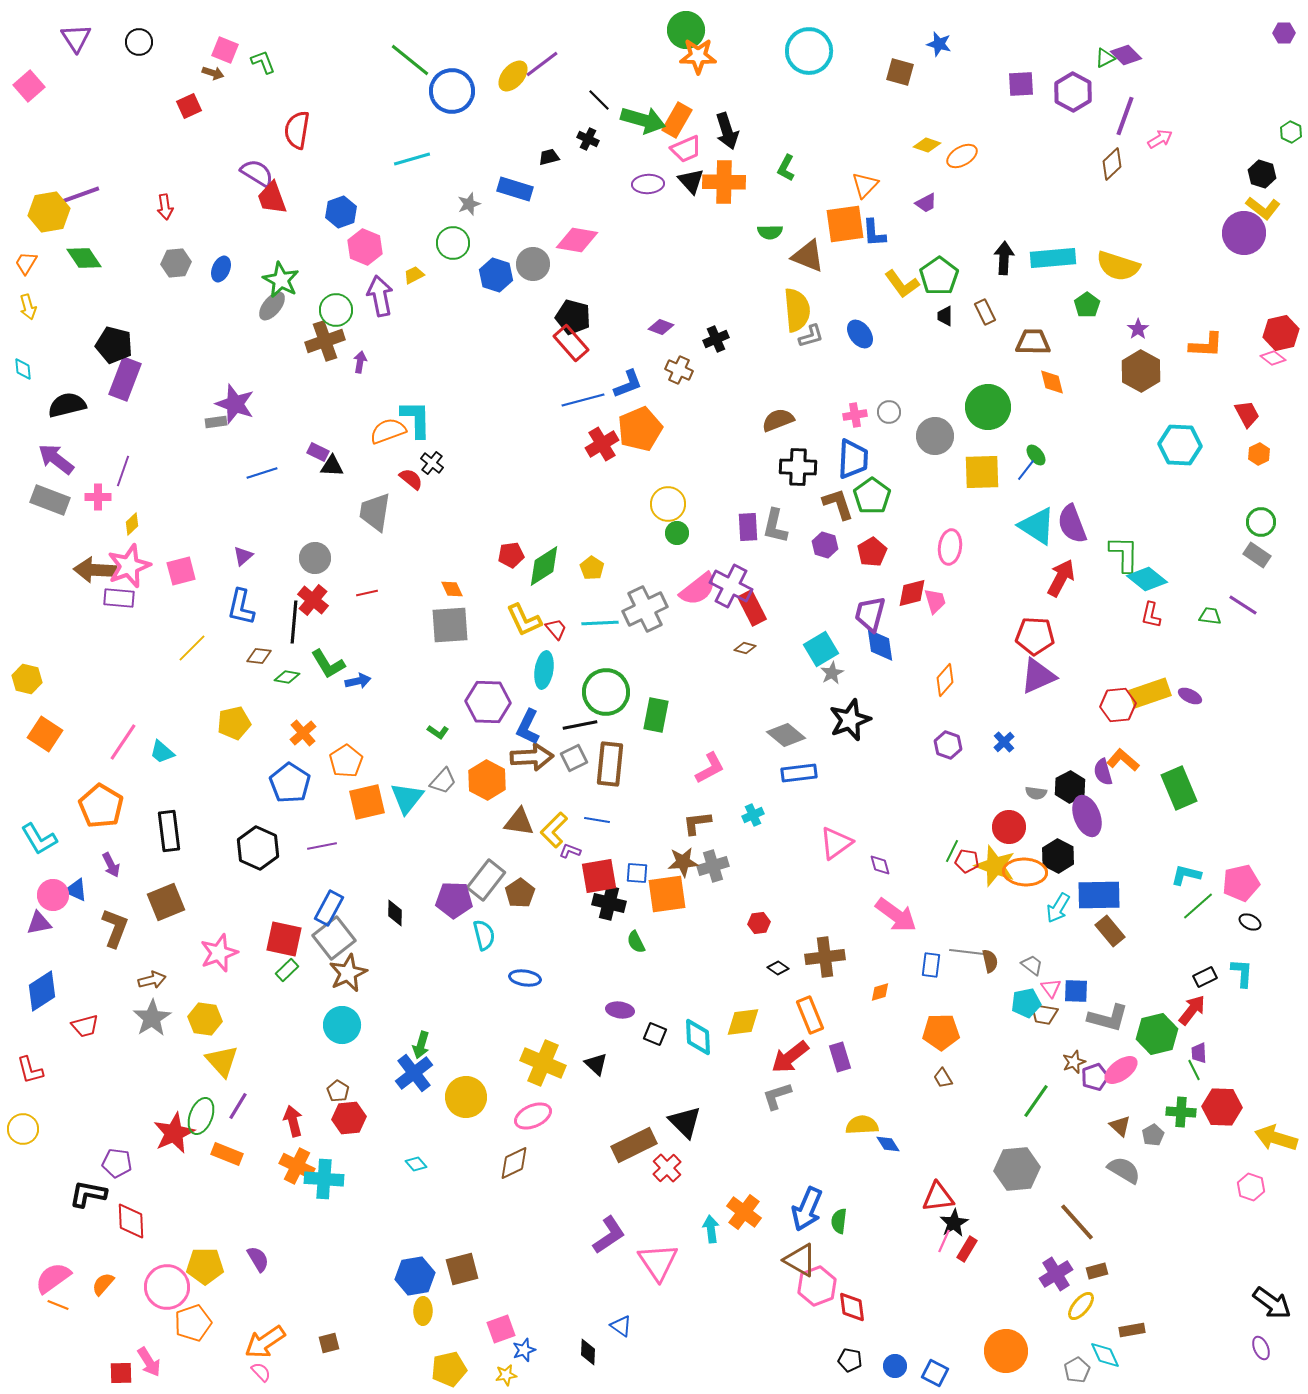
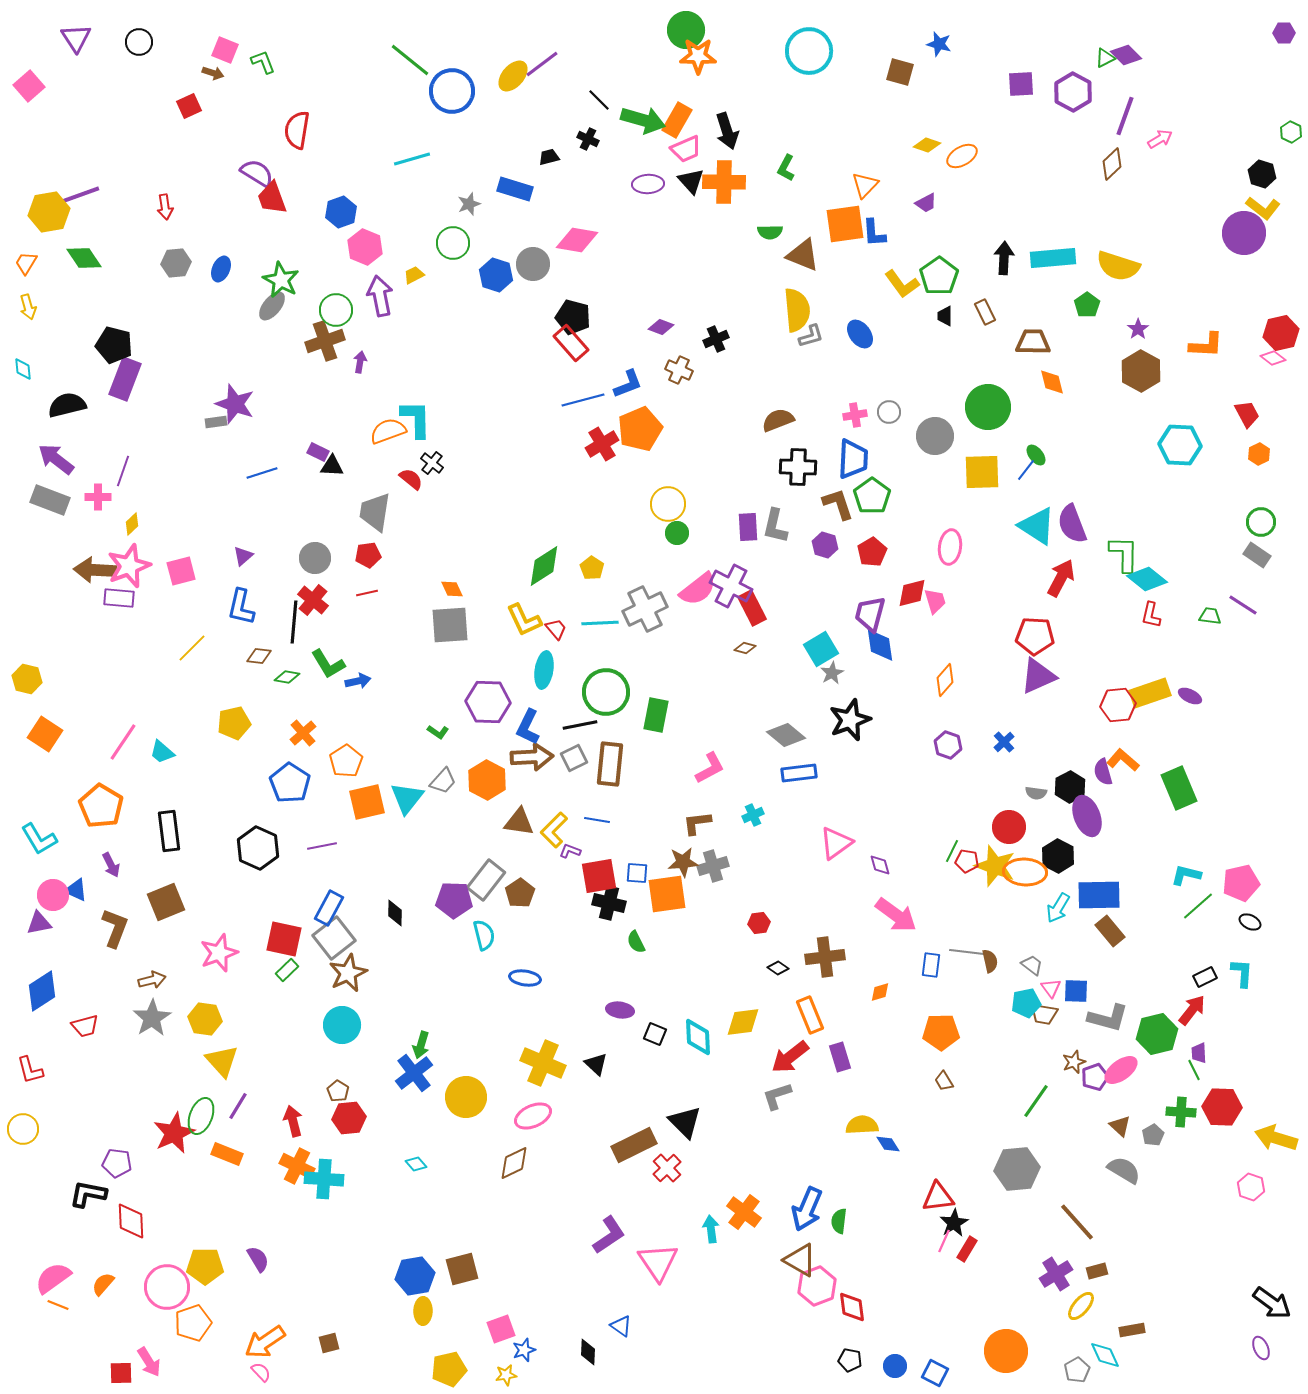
brown triangle at (808, 256): moved 5 px left, 1 px up
red pentagon at (511, 555): moved 143 px left
brown trapezoid at (943, 1078): moved 1 px right, 3 px down
